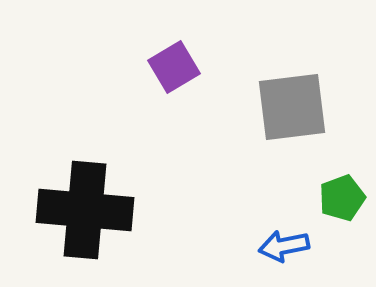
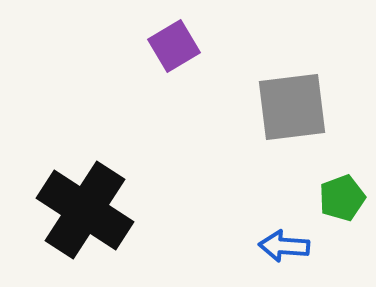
purple square: moved 21 px up
black cross: rotated 28 degrees clockwise
blue arrow: rotated 15 degrees clockwise
